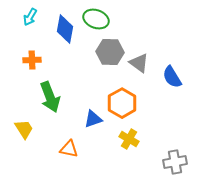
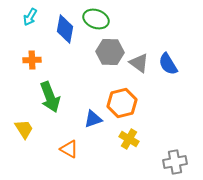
blue semicircle: moved 4 px left, 13 px up
orange hexagon: rotated 16 degrees clockwise
orange triangle: rotated 18 degrees clockwise
